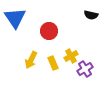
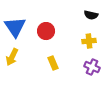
blue triangle: moved 9 px down
red circle: moved 3 px left
yellow cross: moved 18 px right, 15 px up; rotated 24 degrees clockwise
yellow arrow: moved 19 px left, 3 px up
purple cross: moved 7 px right, 2 px up; rotated 35 degrees counterclockwise
